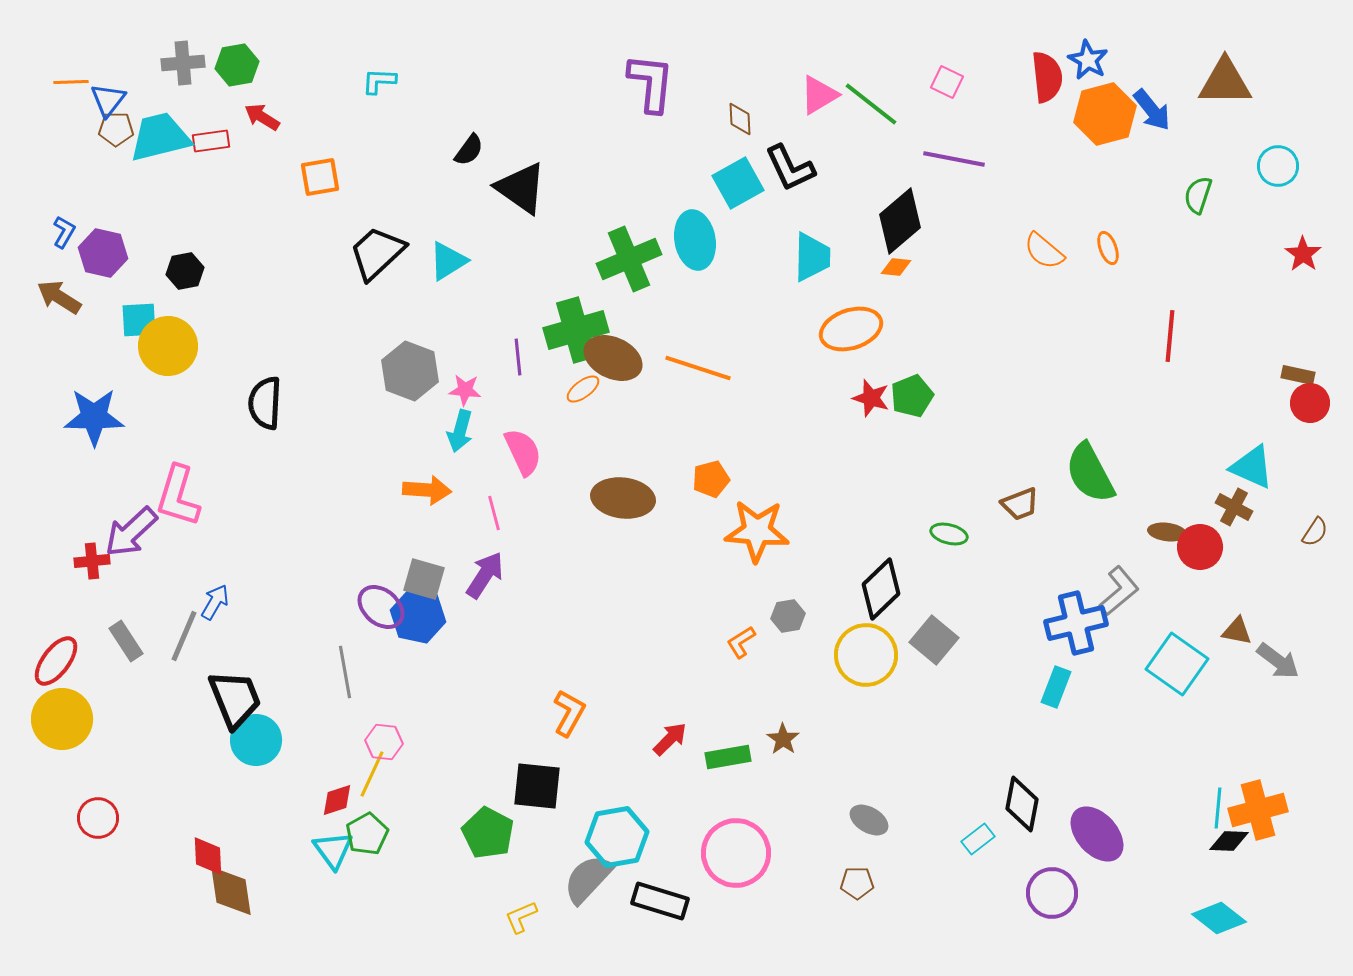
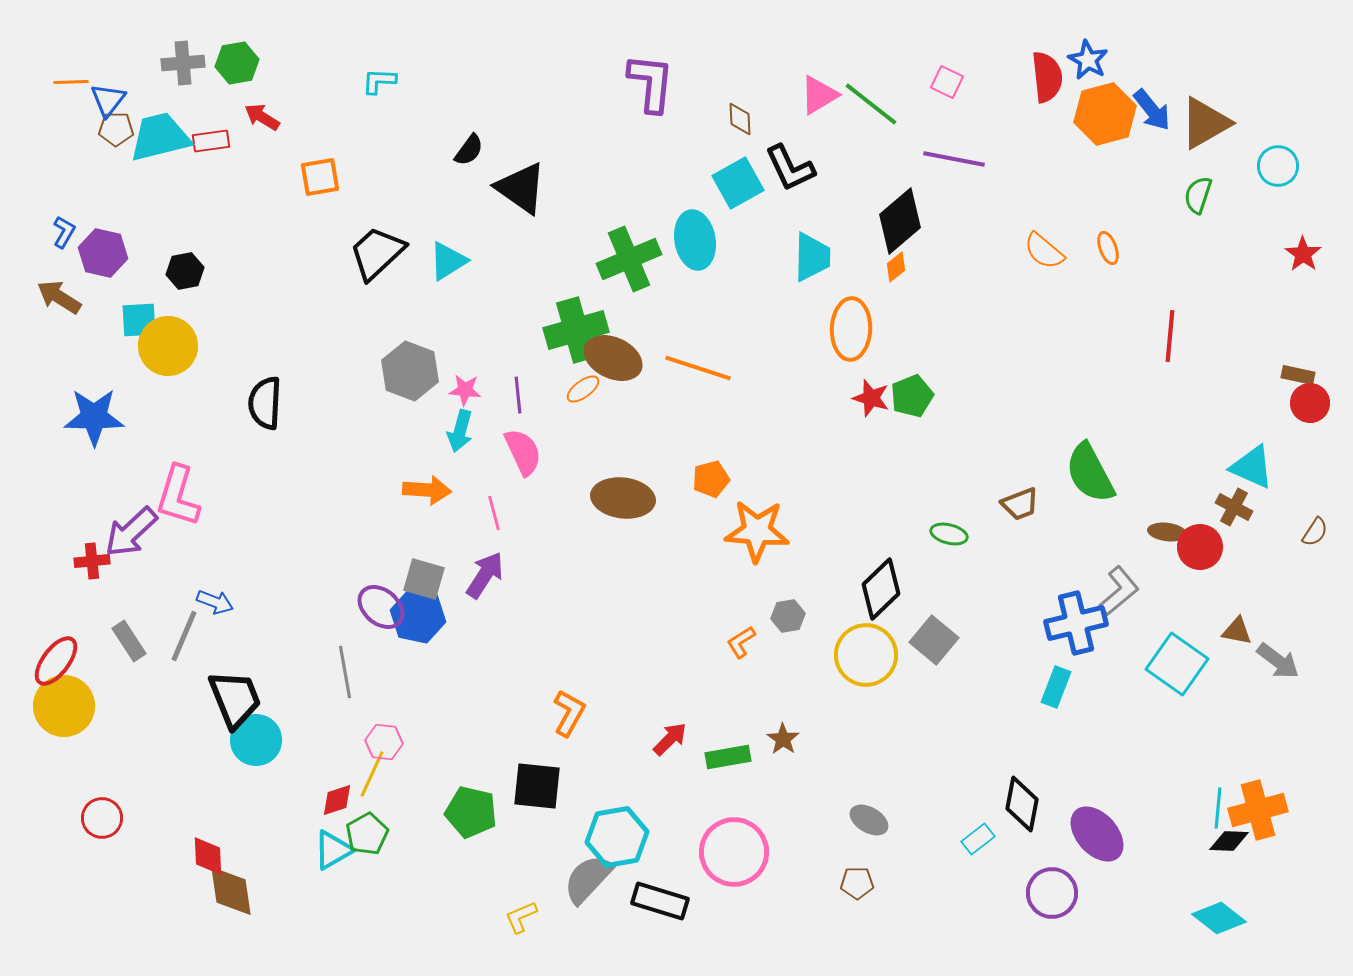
green hexagon at (237, 65): moved 2 px up
brown triangle at (1225, 82): moved 20 px left, 41 px down; rotated 30 degrees counterclockwise
orange diamond at (896, 267): rotated 44 degrees counterclockwise
orange ellipse at (851, 329): rotated 70 degrees counterclockwise
purple line at (518, 357): moved 38 px down
blue arrow at (215, 602): rotated 81 degrees clockwise
gray rectangle at (126, 641): moved 3 px right
yellow circle at (62, 719): moved 2 px right, 13 px up
red circle at (98, 818): moved 4 px right
green pentagon at (488, 833): moved 17 px left, 21 px up; rotated 15 degrees counterclockwise
cyan triangle at (333, 850): rotated 36 degrees clockwise
pink circle at (736, 853): moved 2 px left, 1 px up
